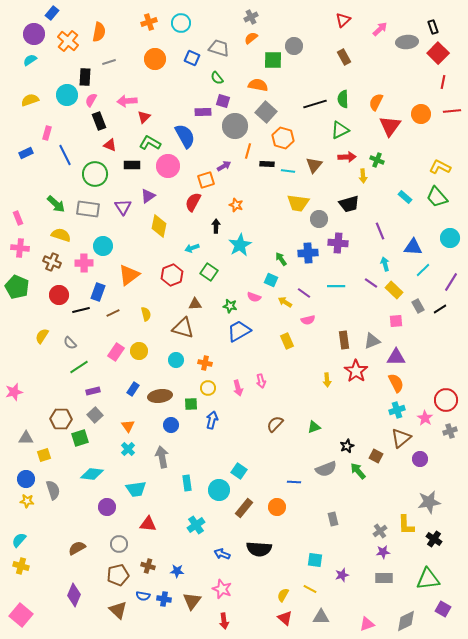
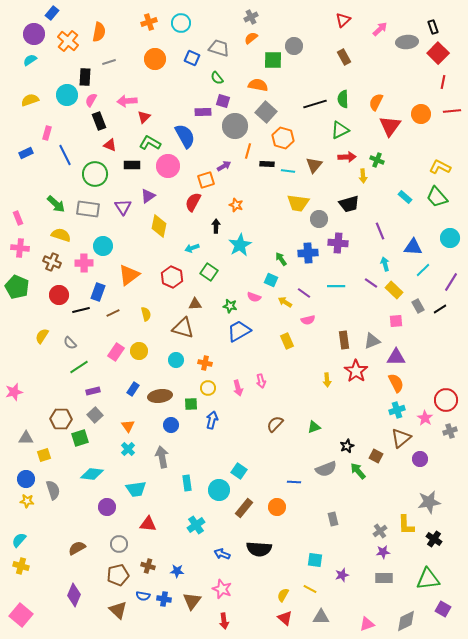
red hexagon at (172, 275): moved 2 px down; rotated 15 degrees counterclockwise
